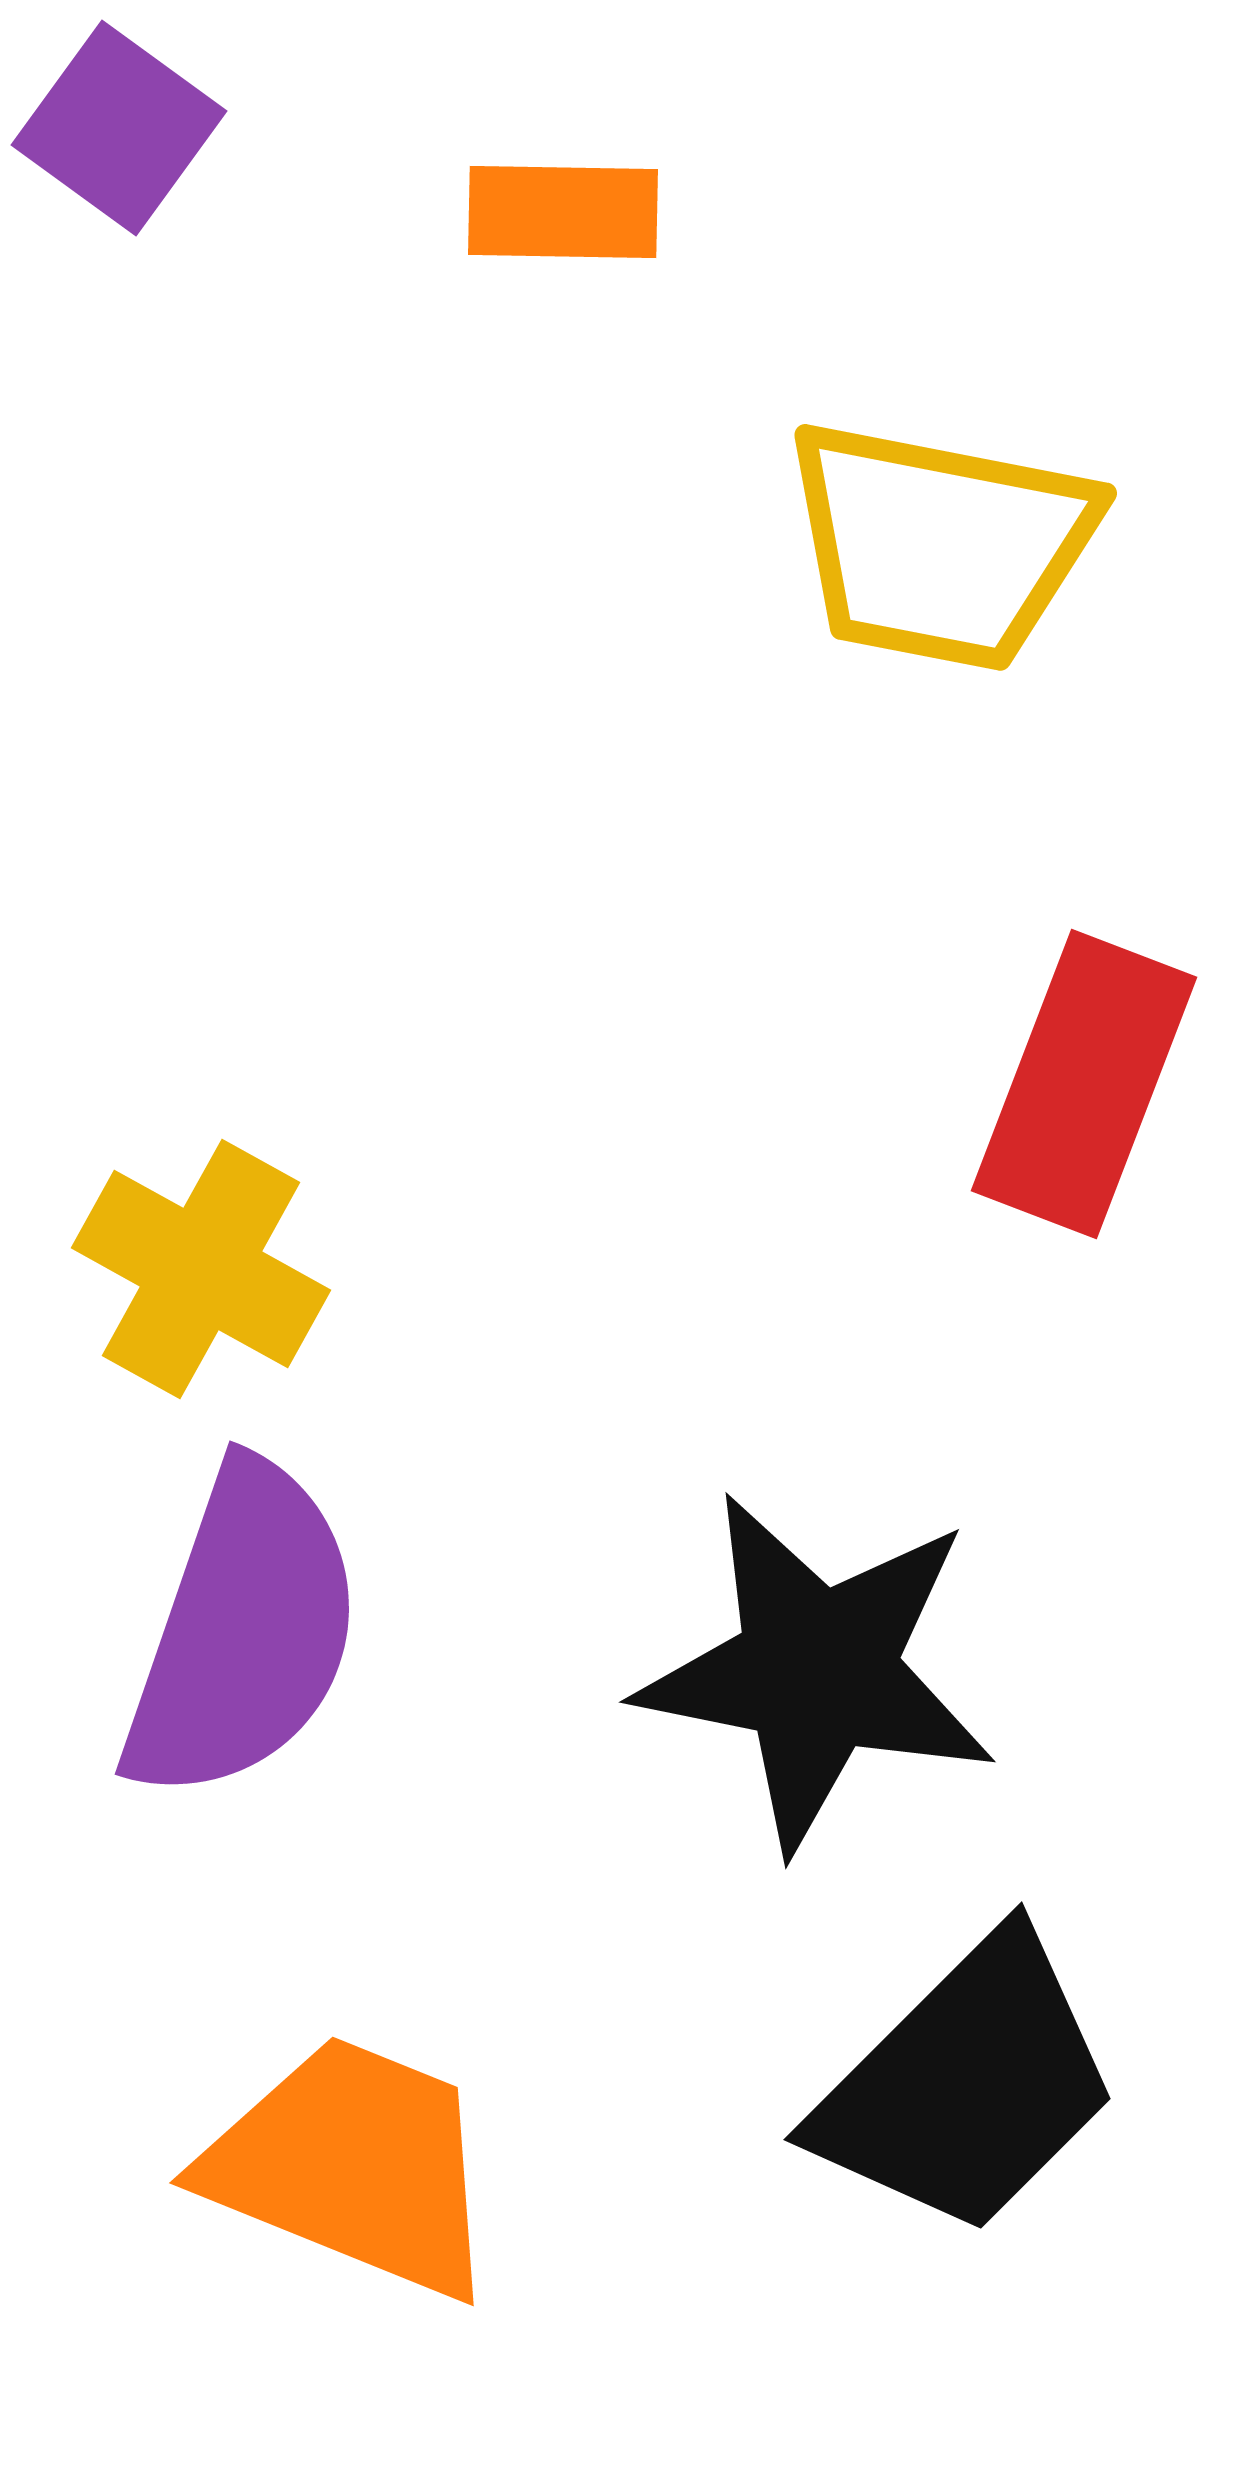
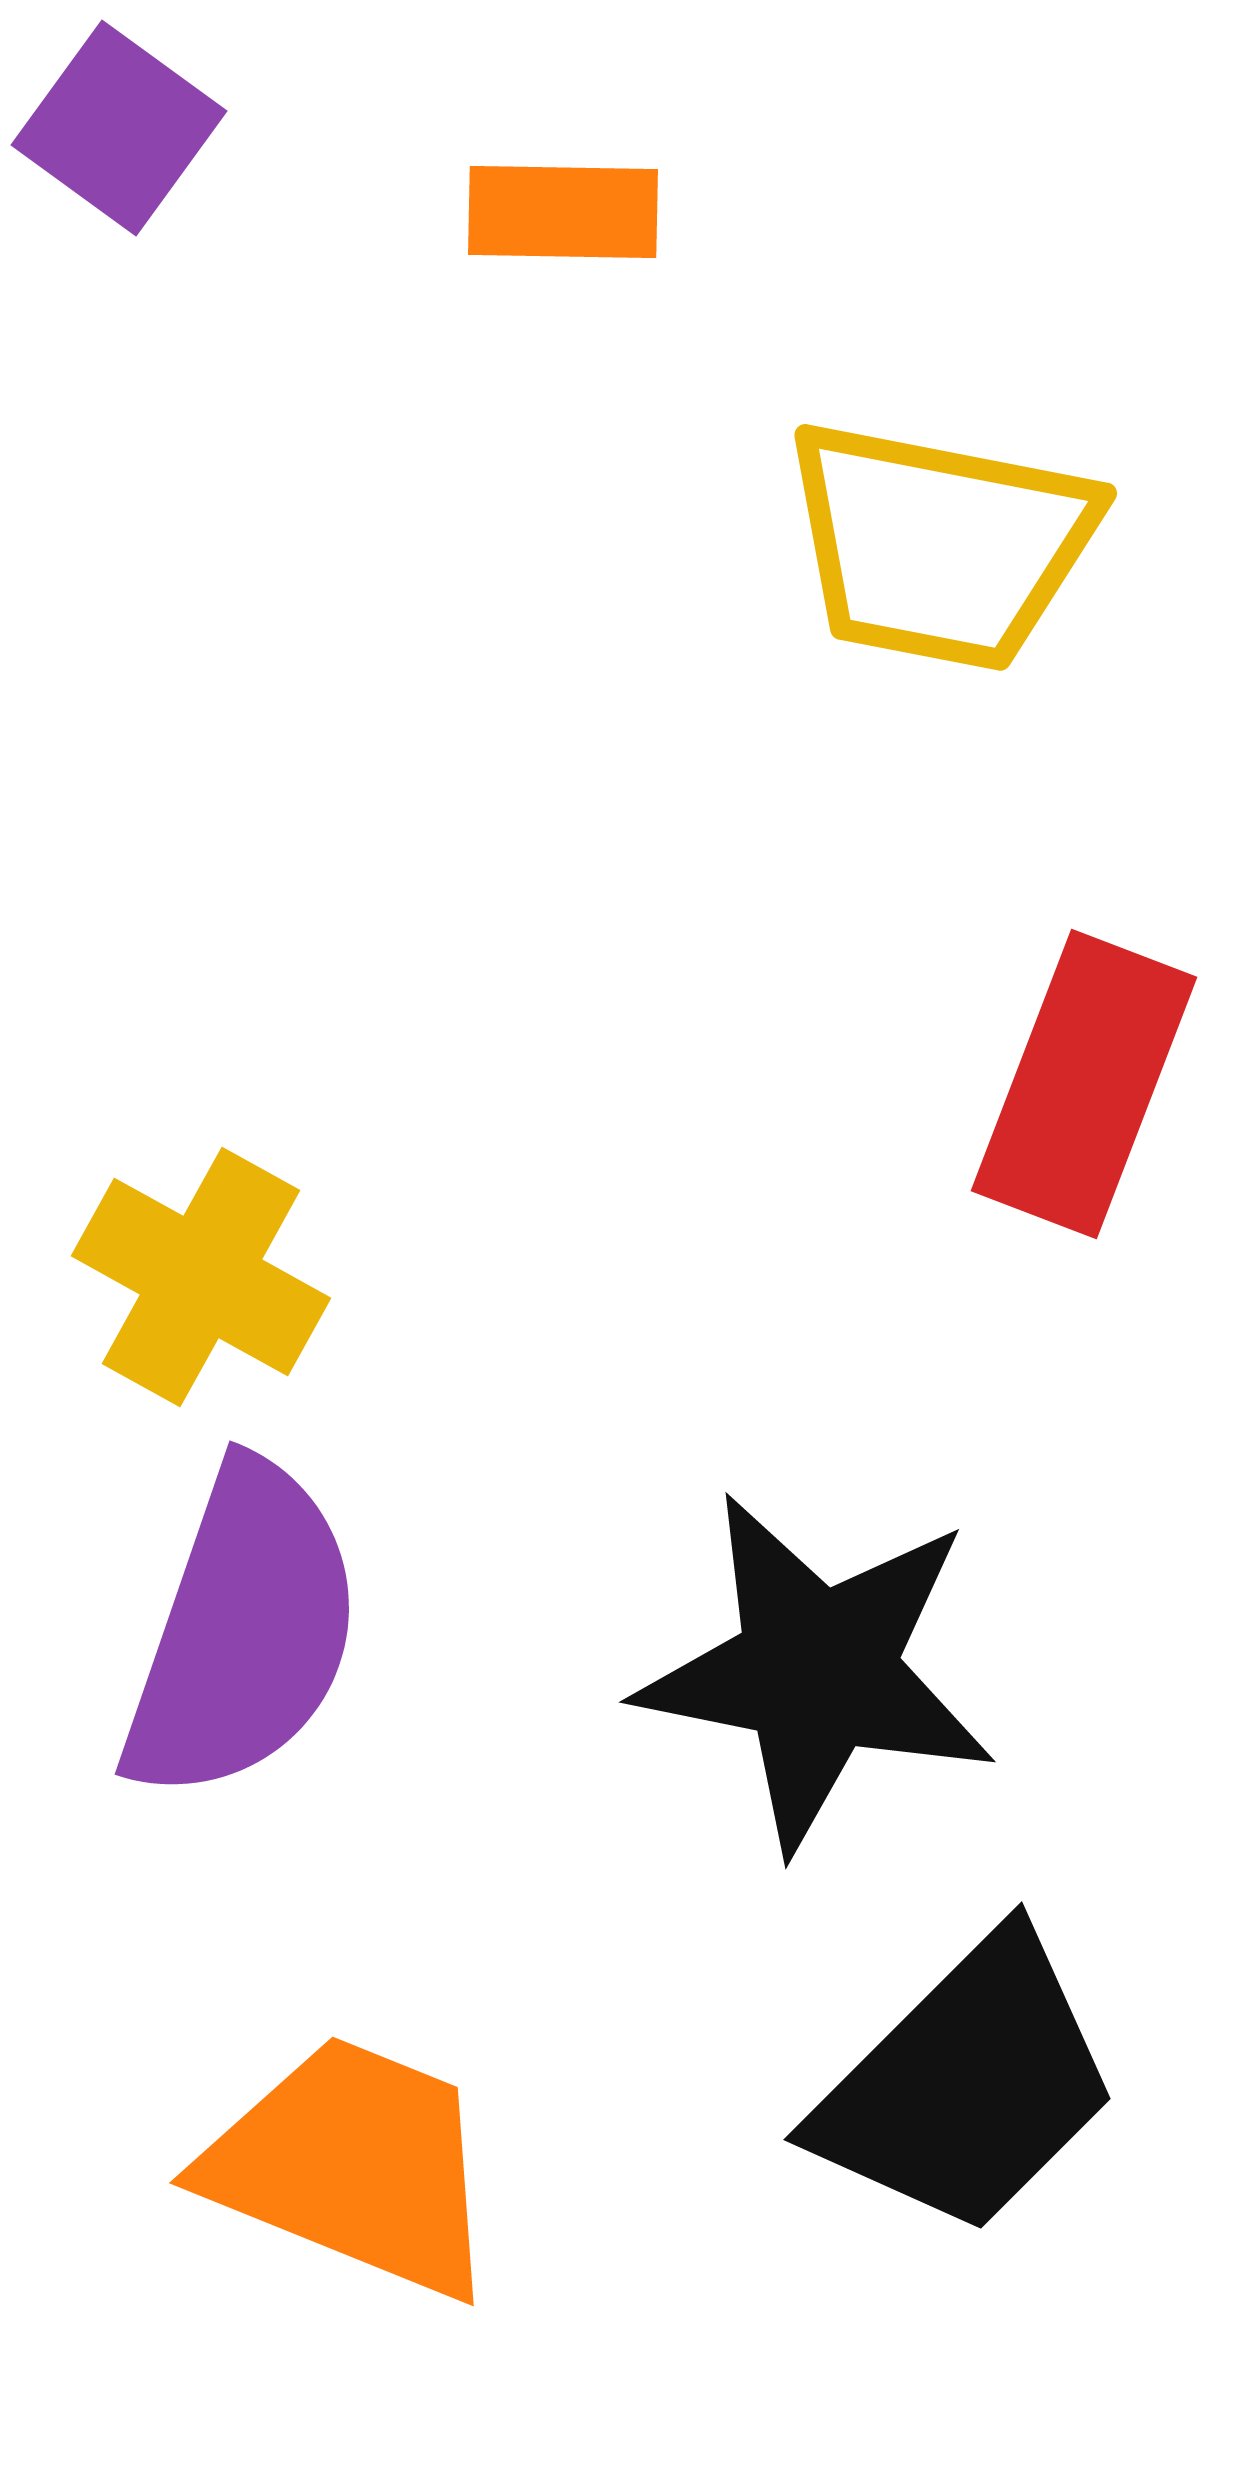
yellow cross: moved 8 px down
